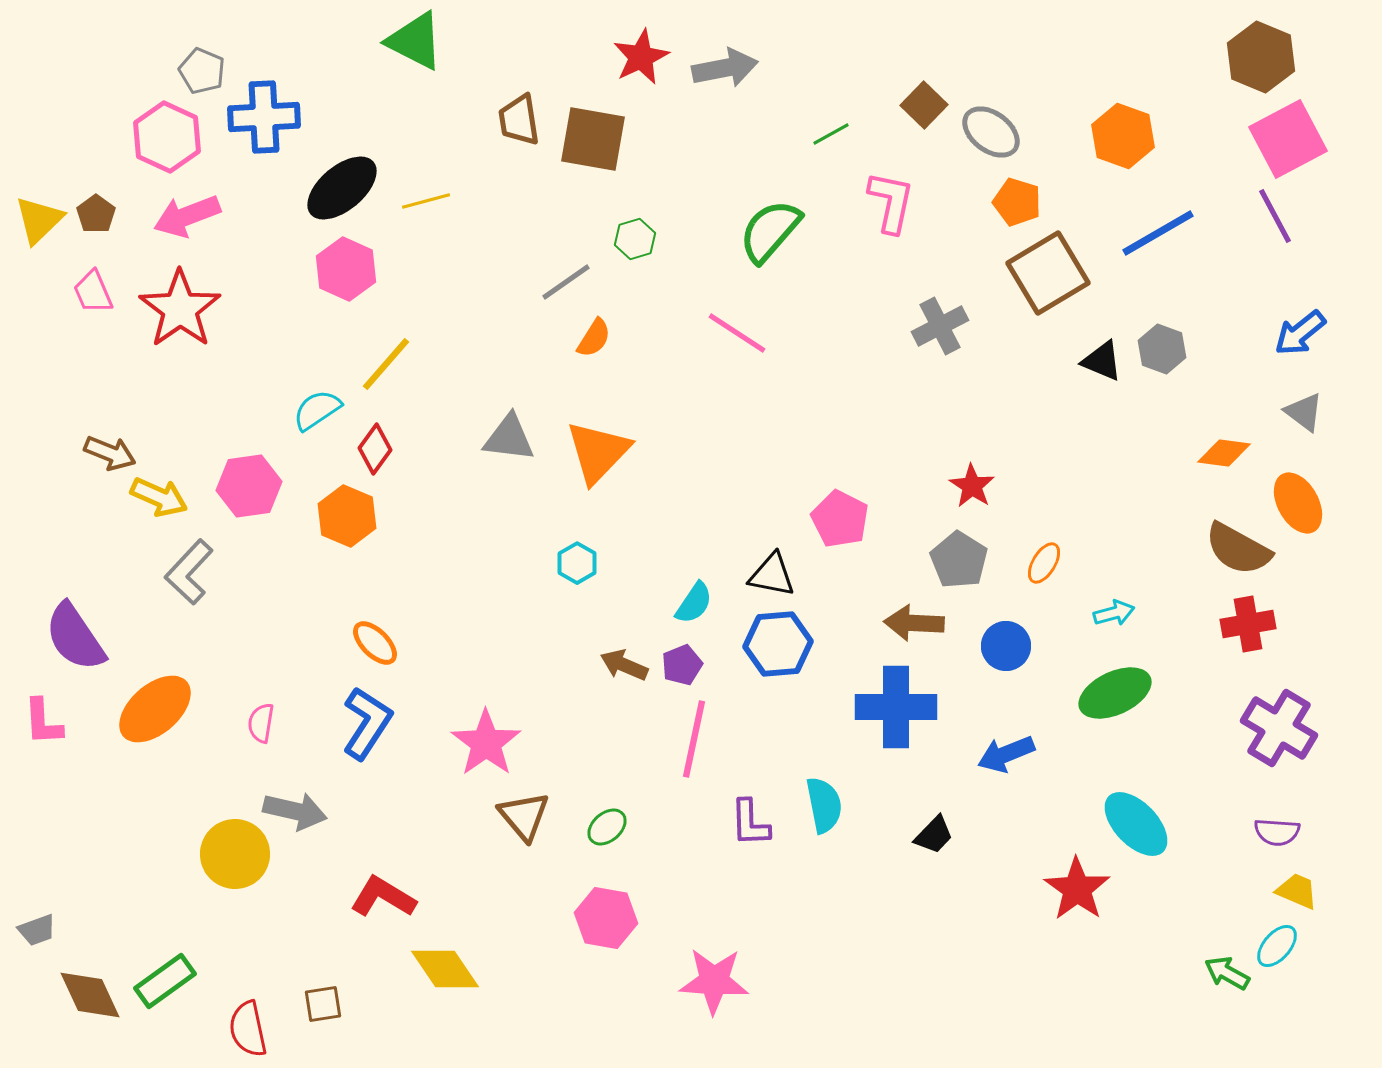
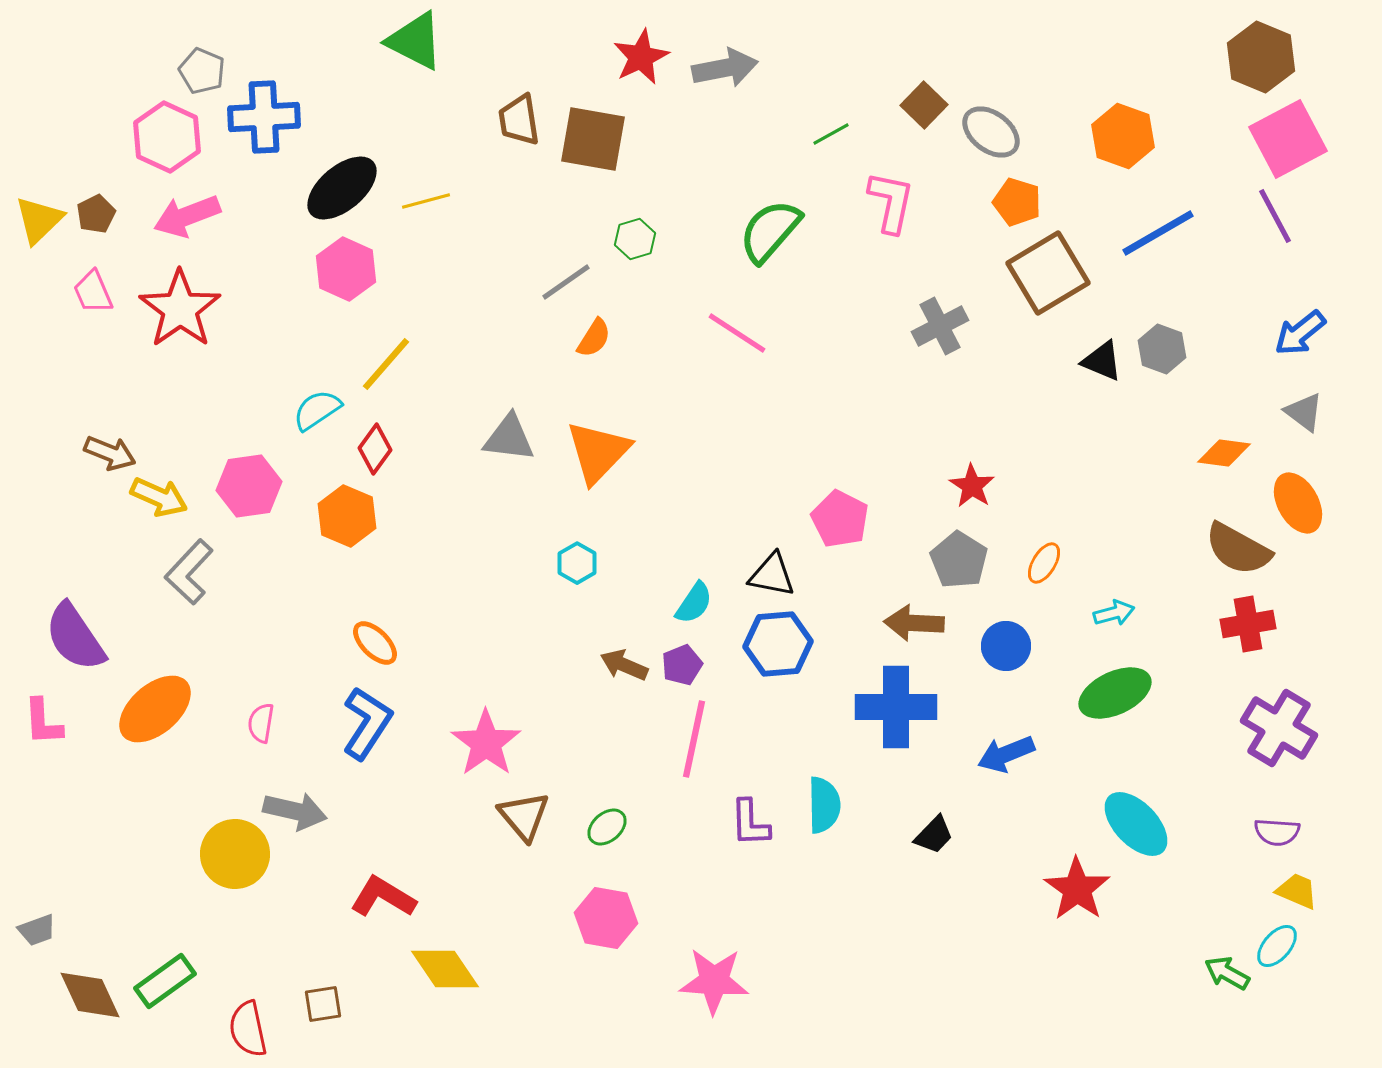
brown pentagon at (96, 214): rotated 9 degrees clockwise
cyan semicircle at (824, 805): rotated 10 degrees clockwise
